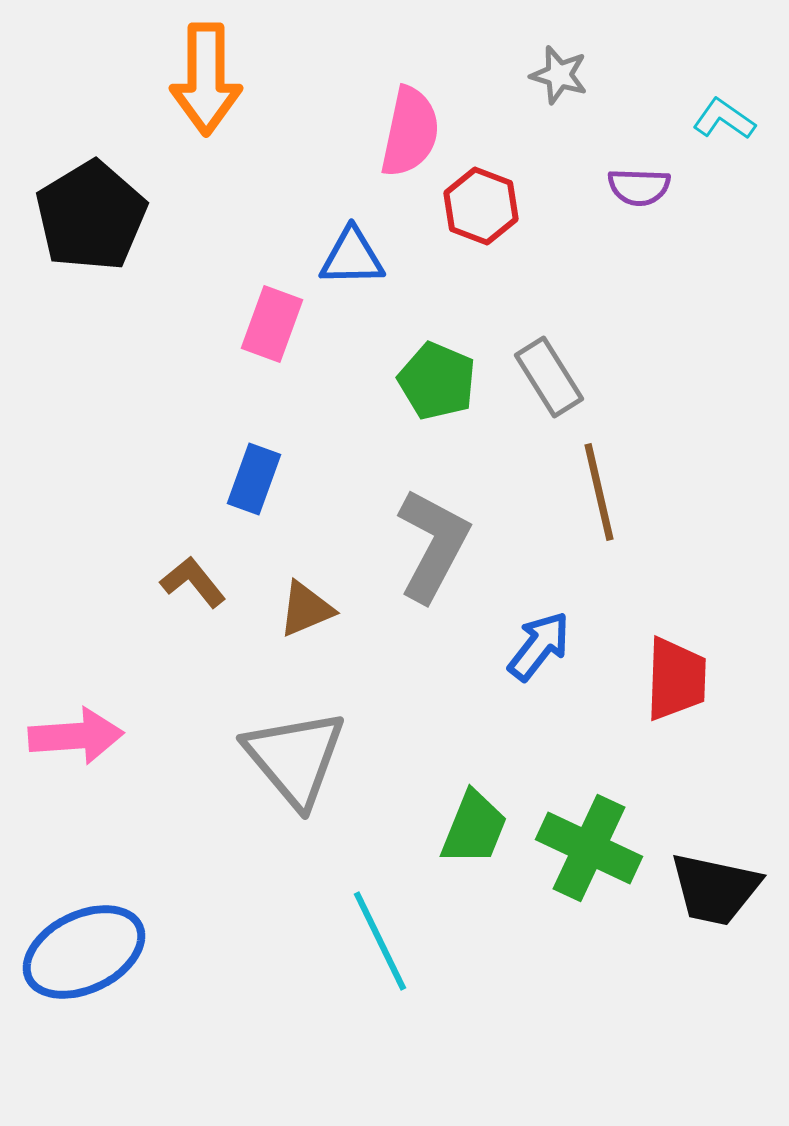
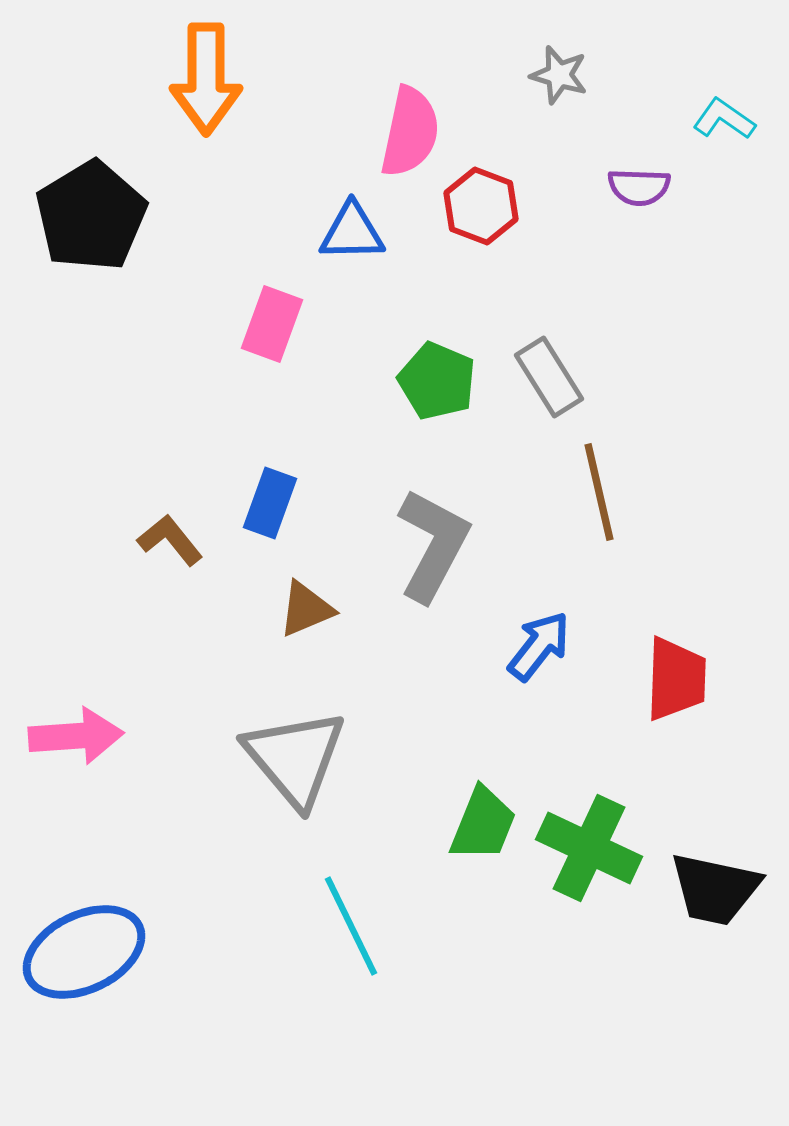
blue triangle: moved 25 px up
blue rectangle: moved 16 px right, 24 px down
brown L-shape: moved 23 px left, 42 px up
green trapezoid: moved 9 px right, 4 px up
cyan line: moved 29 px left, 15 px up
